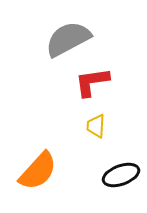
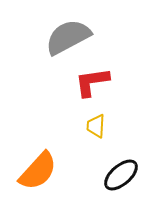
gray semicircle: moved 2 px up
black ellipse: rotated 21 degrees counterclockwise
